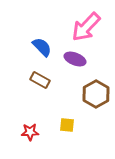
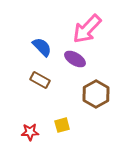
pink arrow: moved 1 px right, 2 px down
purple ellipse: rotated 10 degrees clockwise
yellow square: moved 5 px left; rotated 21 degrees counterclockwise
